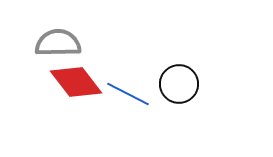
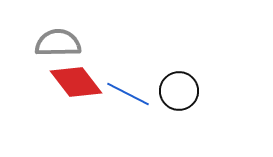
black circle: moved 7 px down
